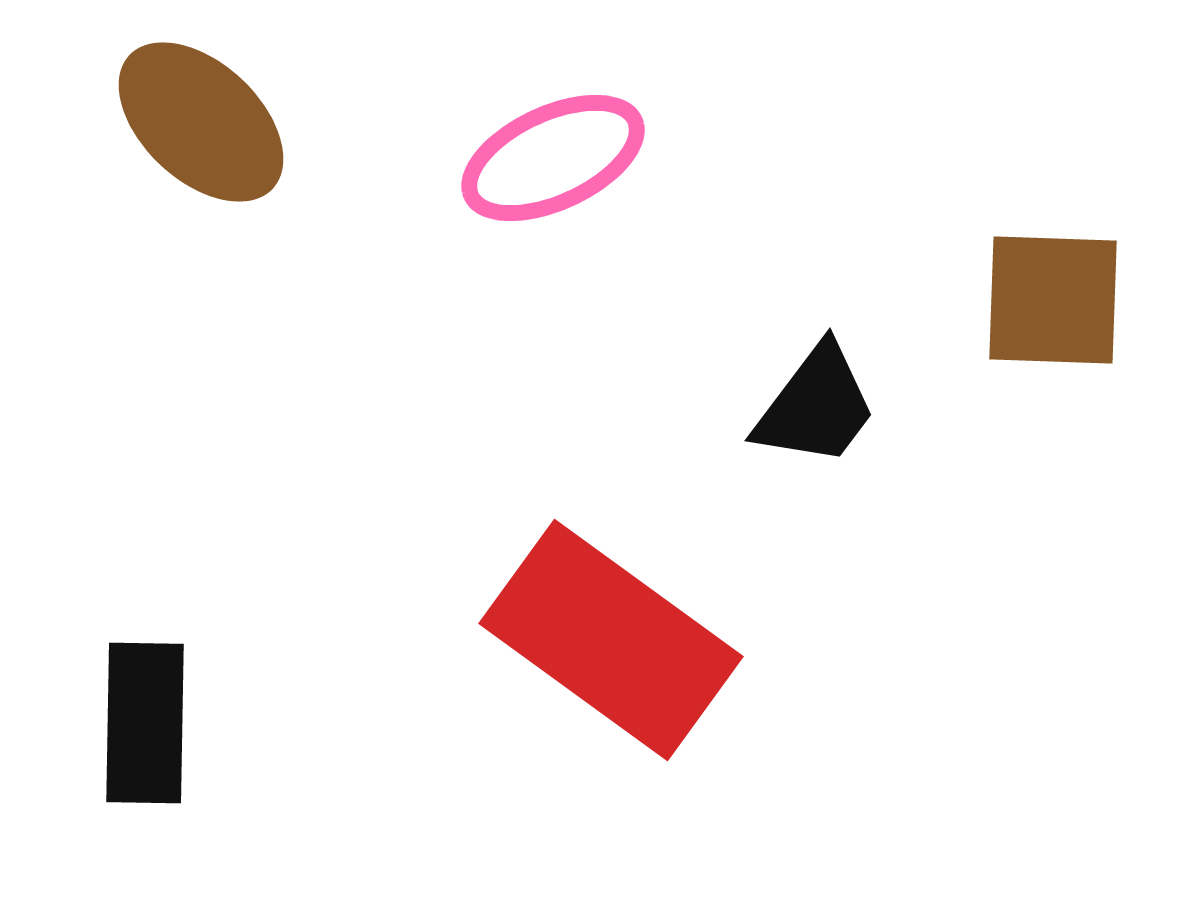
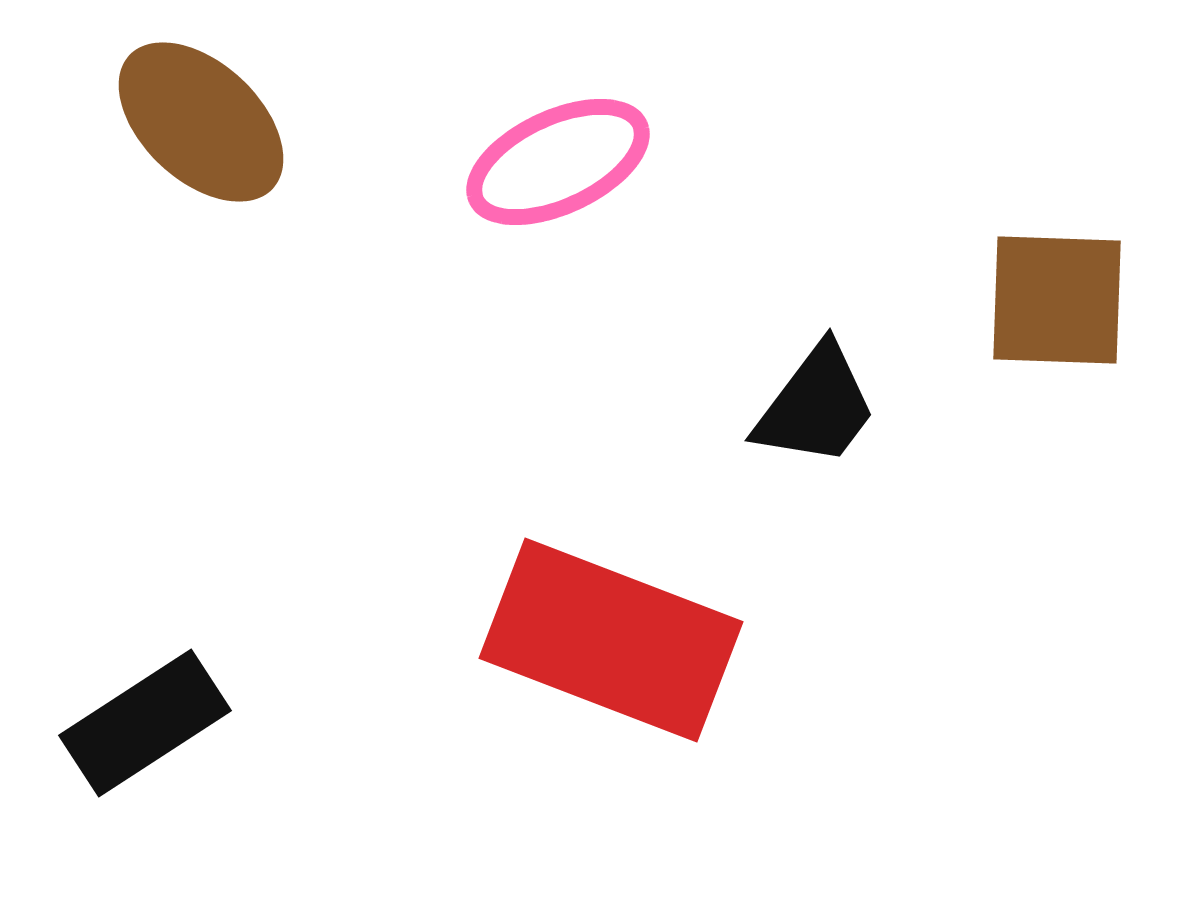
pink ellipse: moved 5 px right, 4 px down
brown square: moved 4 px right
red rectangle: rotated 15 degrees counterclockwise
black rectangle: rotated 56 degrees clockwise
